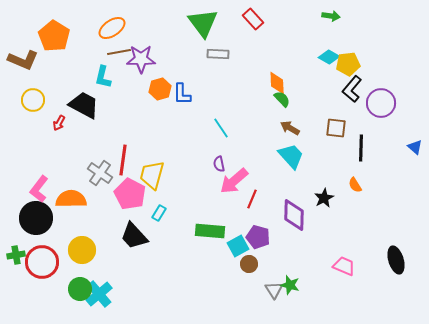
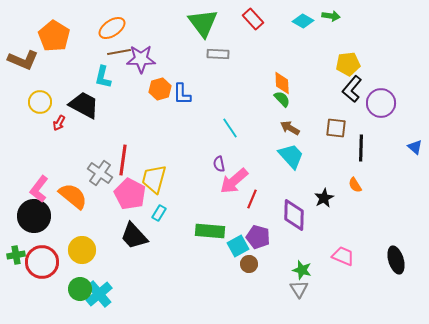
cyan diamond at (329, 57): moved 26 px left, 36 px up
orange diamond at (277, 83): moved 5 px right
yellow circle at (33, 100): moved 7 px right, 2 px down
cyan line at (221, 128): moved 9 px right
yellow trapezoid at (152, 175): moved 2 px right, 4 px down
orange semicircle at (71, 199): moved 2 px right, 3 px up; rotated 40 degrees clockwise
black circle at (36, 218): moved 2 px left, 2 px up
pink trapezoid at (344, 266): moved 1 px left, 10 px up
green star at (290, 285): moved 12 px right, 15 px up
gray triangle at (274, 290): moved 25 px right, 1 px up
